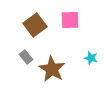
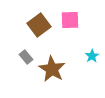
brown square: moved 4 px right
cyan star: moved 1 px right, 2 px up; rotated 24 degrees clockwise
